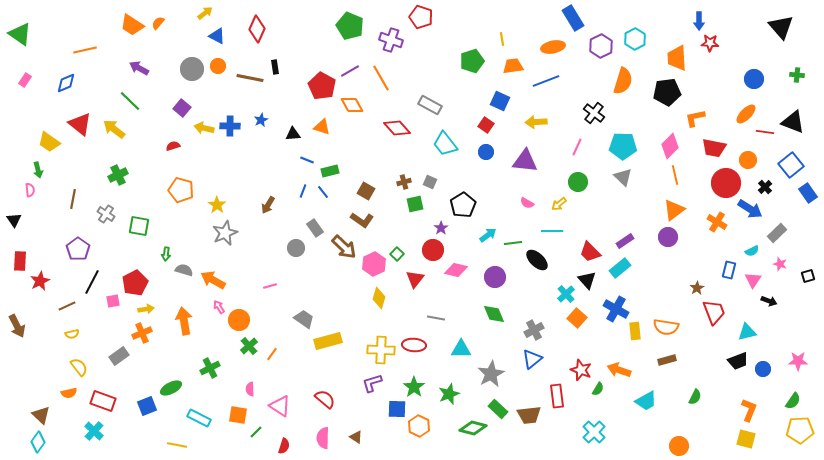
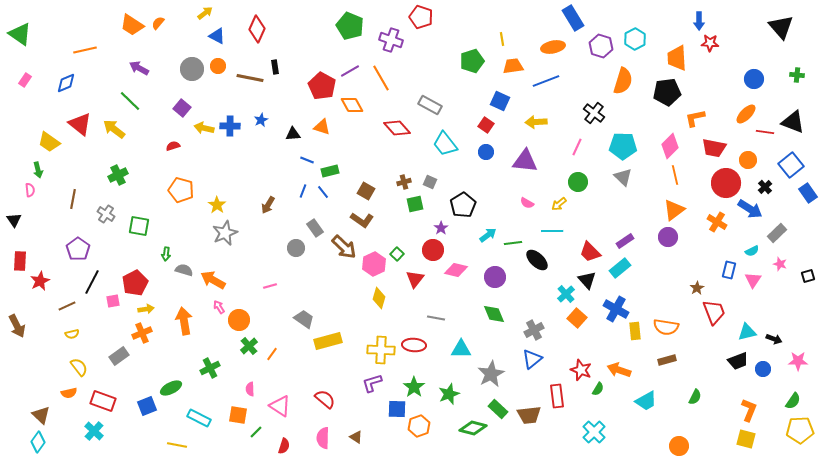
purple hexagon at (601, 46): rotated 15 degrees counterclockwise
black arrow at (769, 301): moved 5 px right, 38 px down
orange hexagon at (419, 426): rotated 15 degrees clockwise
